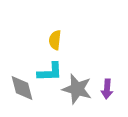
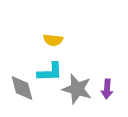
yellow semicircle: moved 2 px left; rotated 90 degrees counterclockwise
